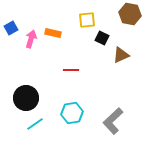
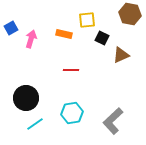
orange rectangle: moved 11 px right, 1 px down
